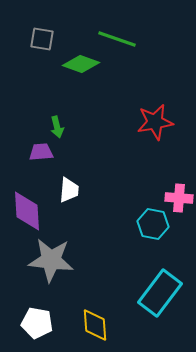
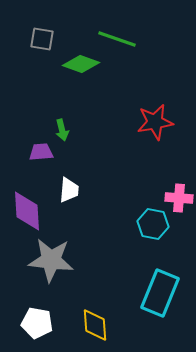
green arrow: moved 5 px right, 3 px down
cyan rectangle: rotated 15 degrees counterclockwise
